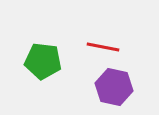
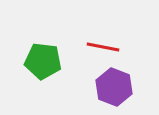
purple hexagon: rotated 9 degrees clockwise
